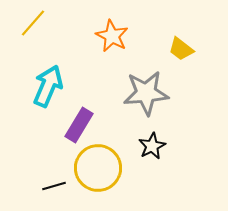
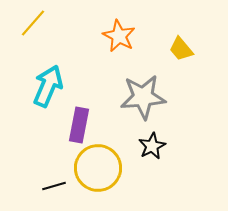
orange star: moved 7 px right
yellow trapezoid: rotated 12 degrees clockwise
gray star: moved 3 px left, 4 px down
purple rectangle: rotated 20 degrees counterclockwise
